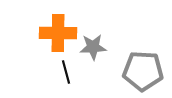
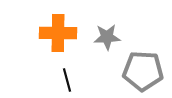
gray star: moved 14 px right, 10 px up
black line: moved 1 px right, 8 px down
